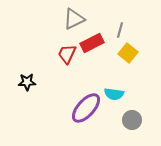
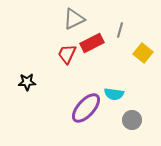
yellow square: moved 15 px right
